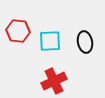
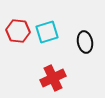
cyan square: moved 3 px left, 9 px up; rotated 15 degrees counterclockwise
red cross: moved 1 px left, 3 px up
